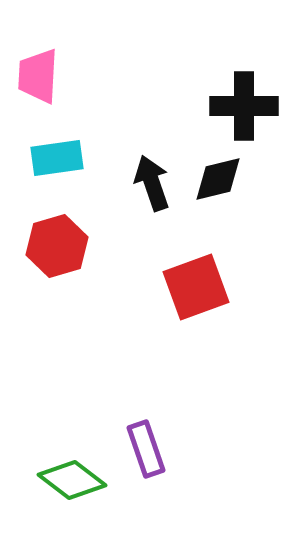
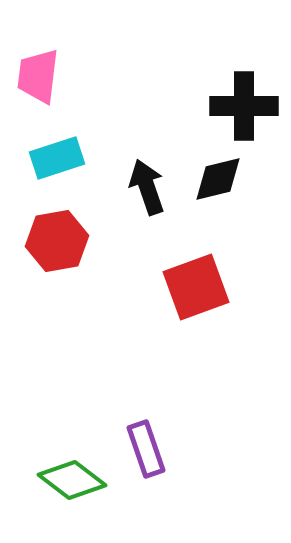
pink trapezoid: rotated 4 degrees clockwise
cyan rectangle: rotated 10 degrees counterclockwise
black arrow: moved 5 px left, 4 px down
red hexagon: moved 5 px up; rotated 6 degrees clockwise
